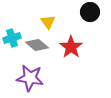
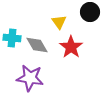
yellow triangle: moved 11 px right
cyan cross: rotated 24 degrees clockwise
gray diamond: rotated 20 degrees clockwise
